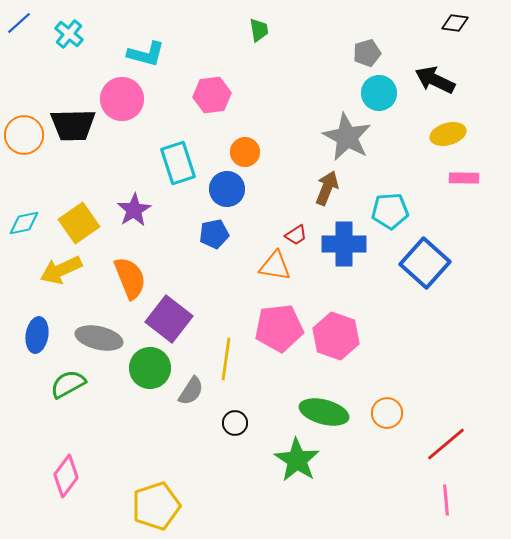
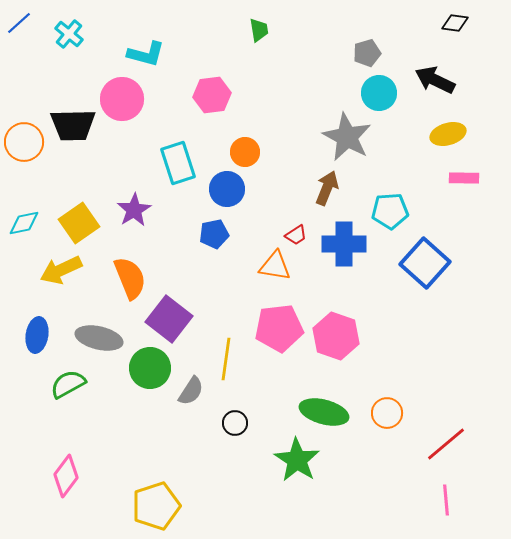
orange circle at (24, 135): moved 7 px down
